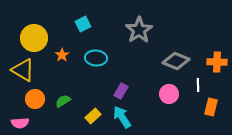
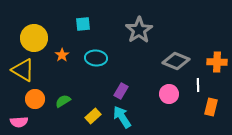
cyan square: rotated 21 degrees clockwise
pink semicircle: moved 1 px left, 1 px up
